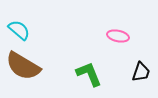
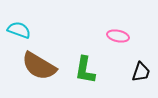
cyan semicircle: rotated 20 degrees counterclockwise
brown semicircle: moved 16 px right
green L-shape: moved 4 px left, 4 px up; rotated 148 degrees counterclockwise
